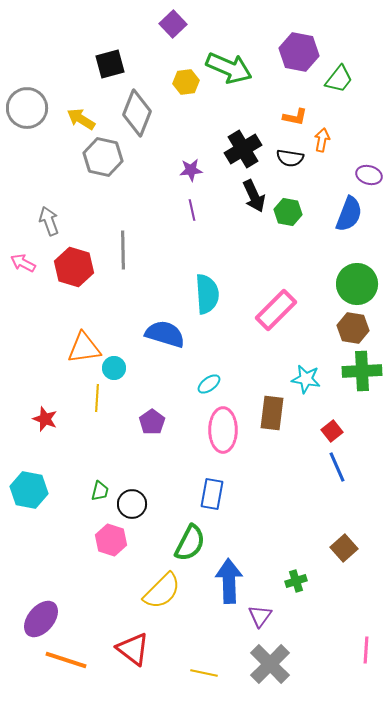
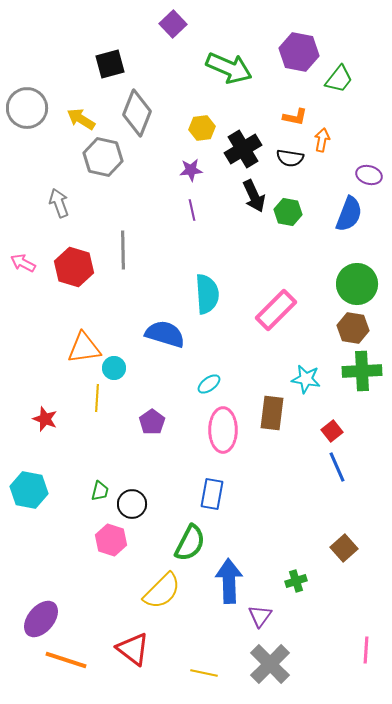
yellow hexagon at (186, 82): moved 16 px right, 46 px down
gray arrow at (49, 221): moved 10 px right, 18 px up
